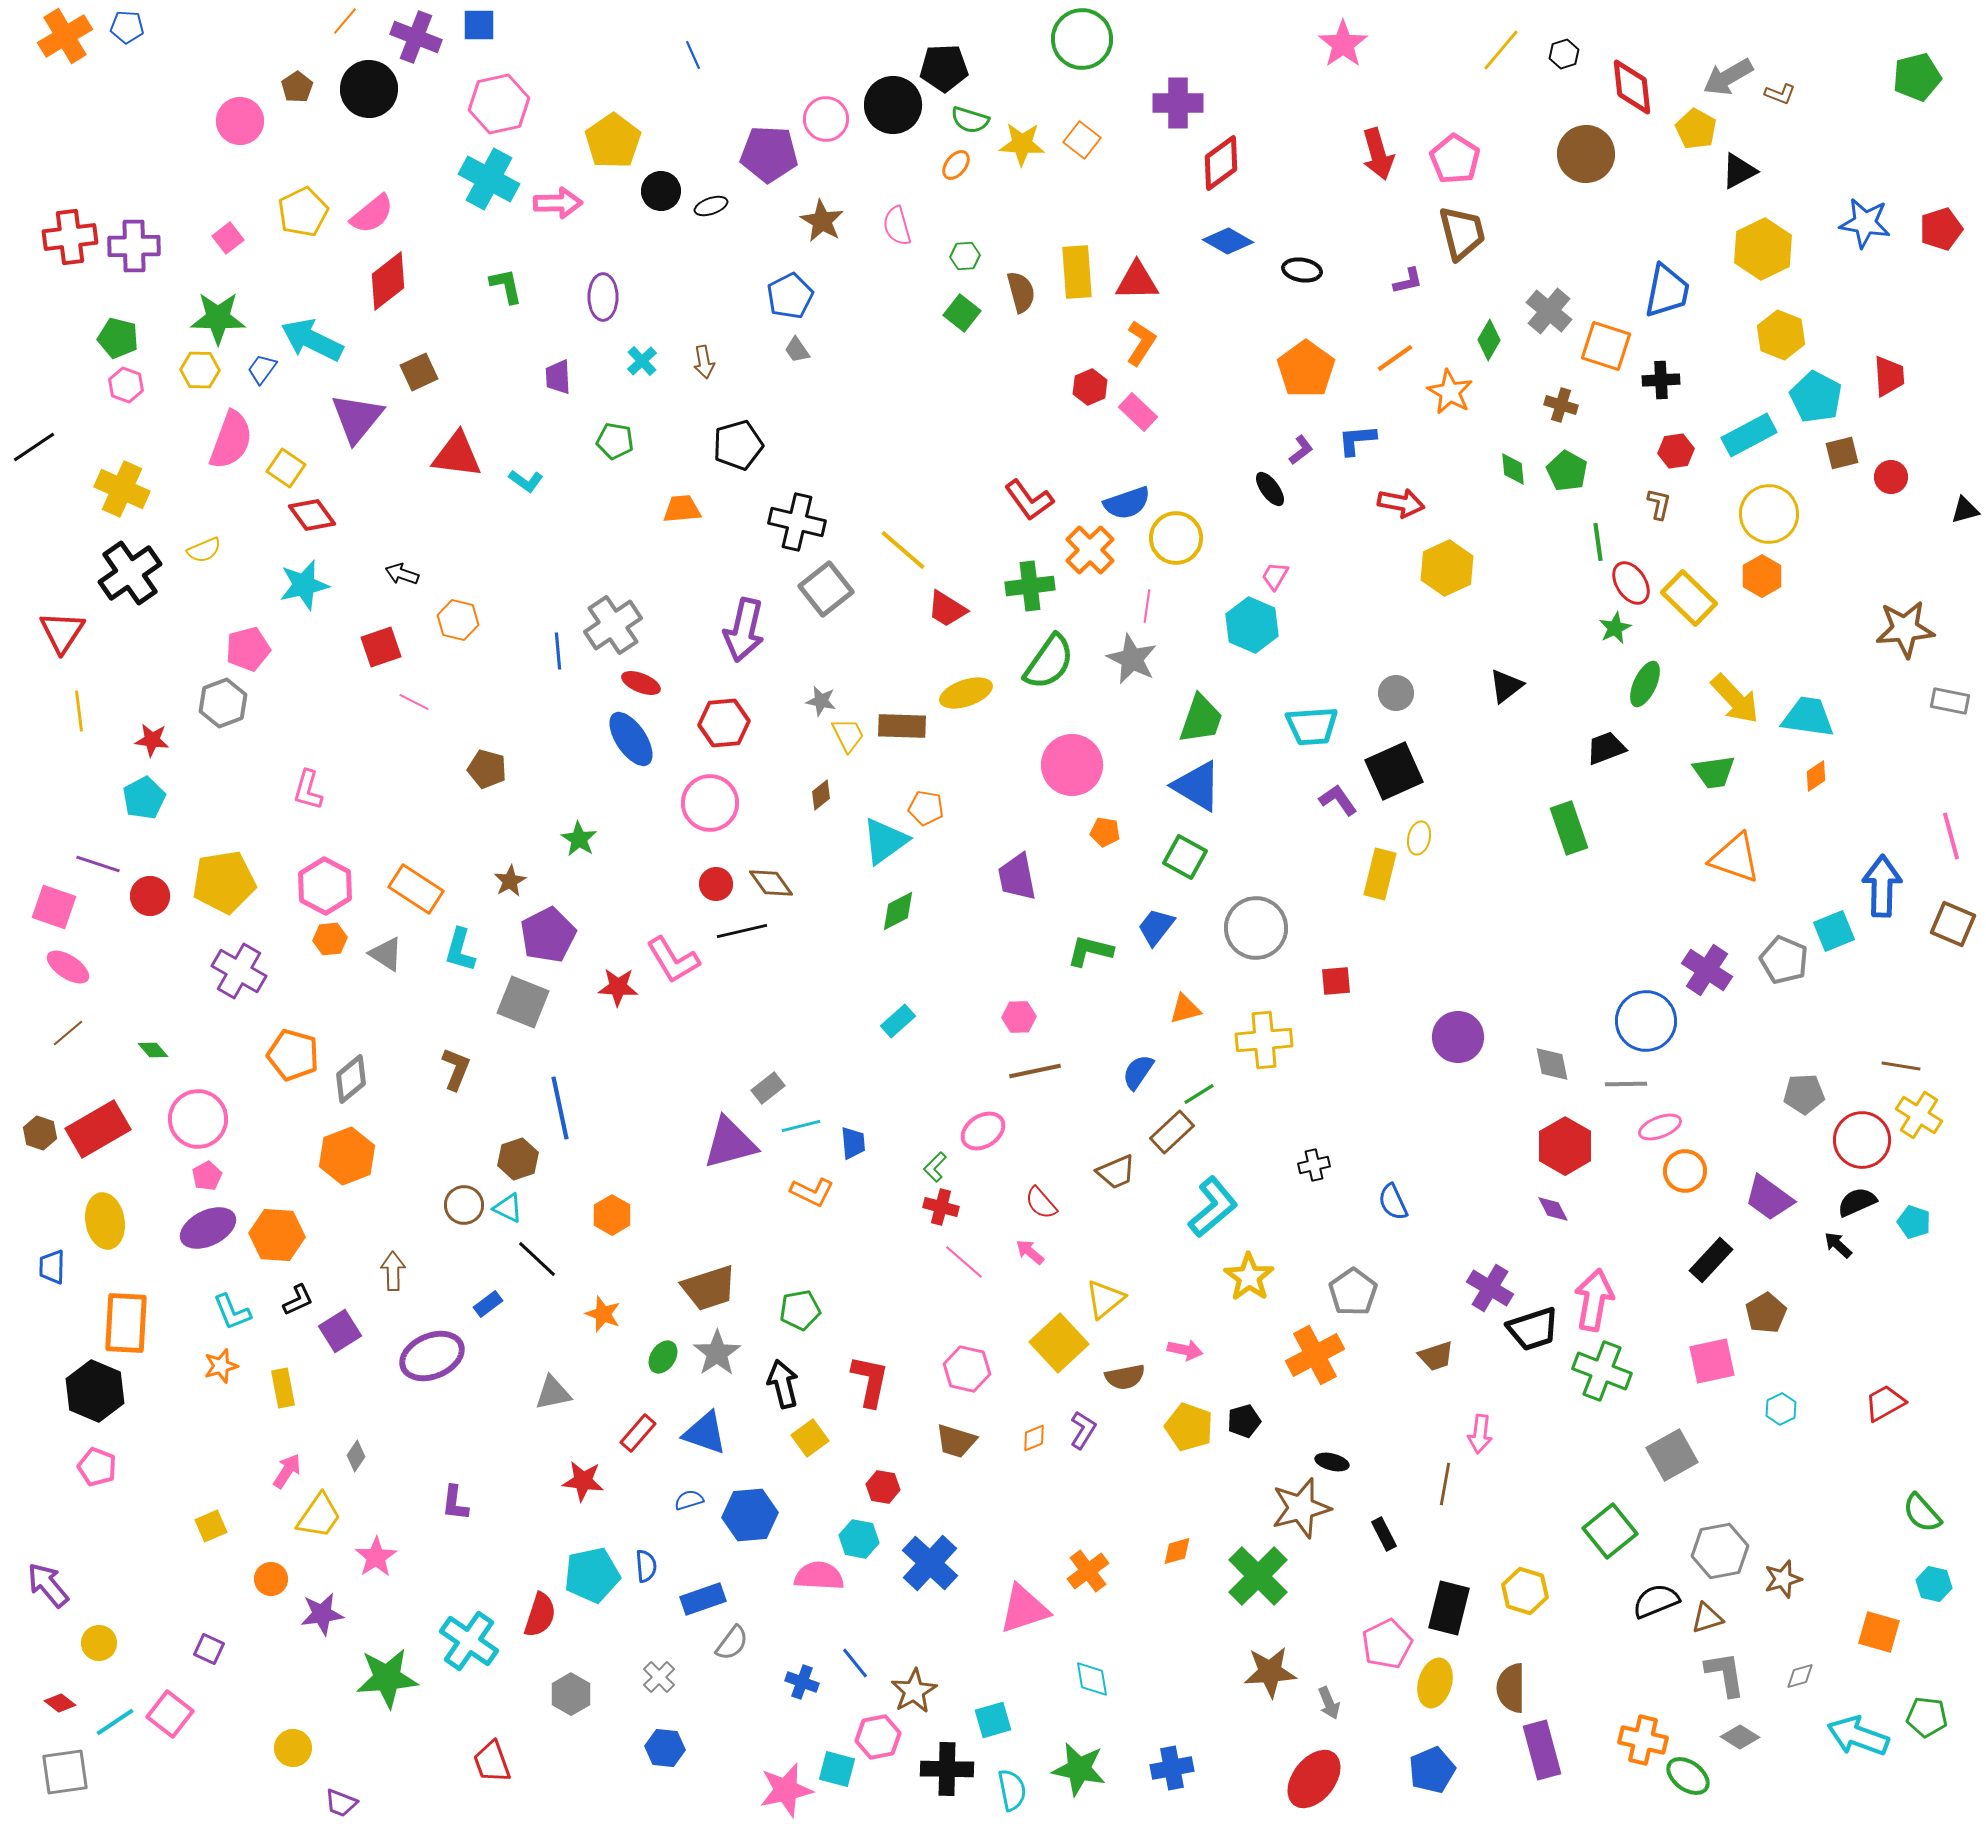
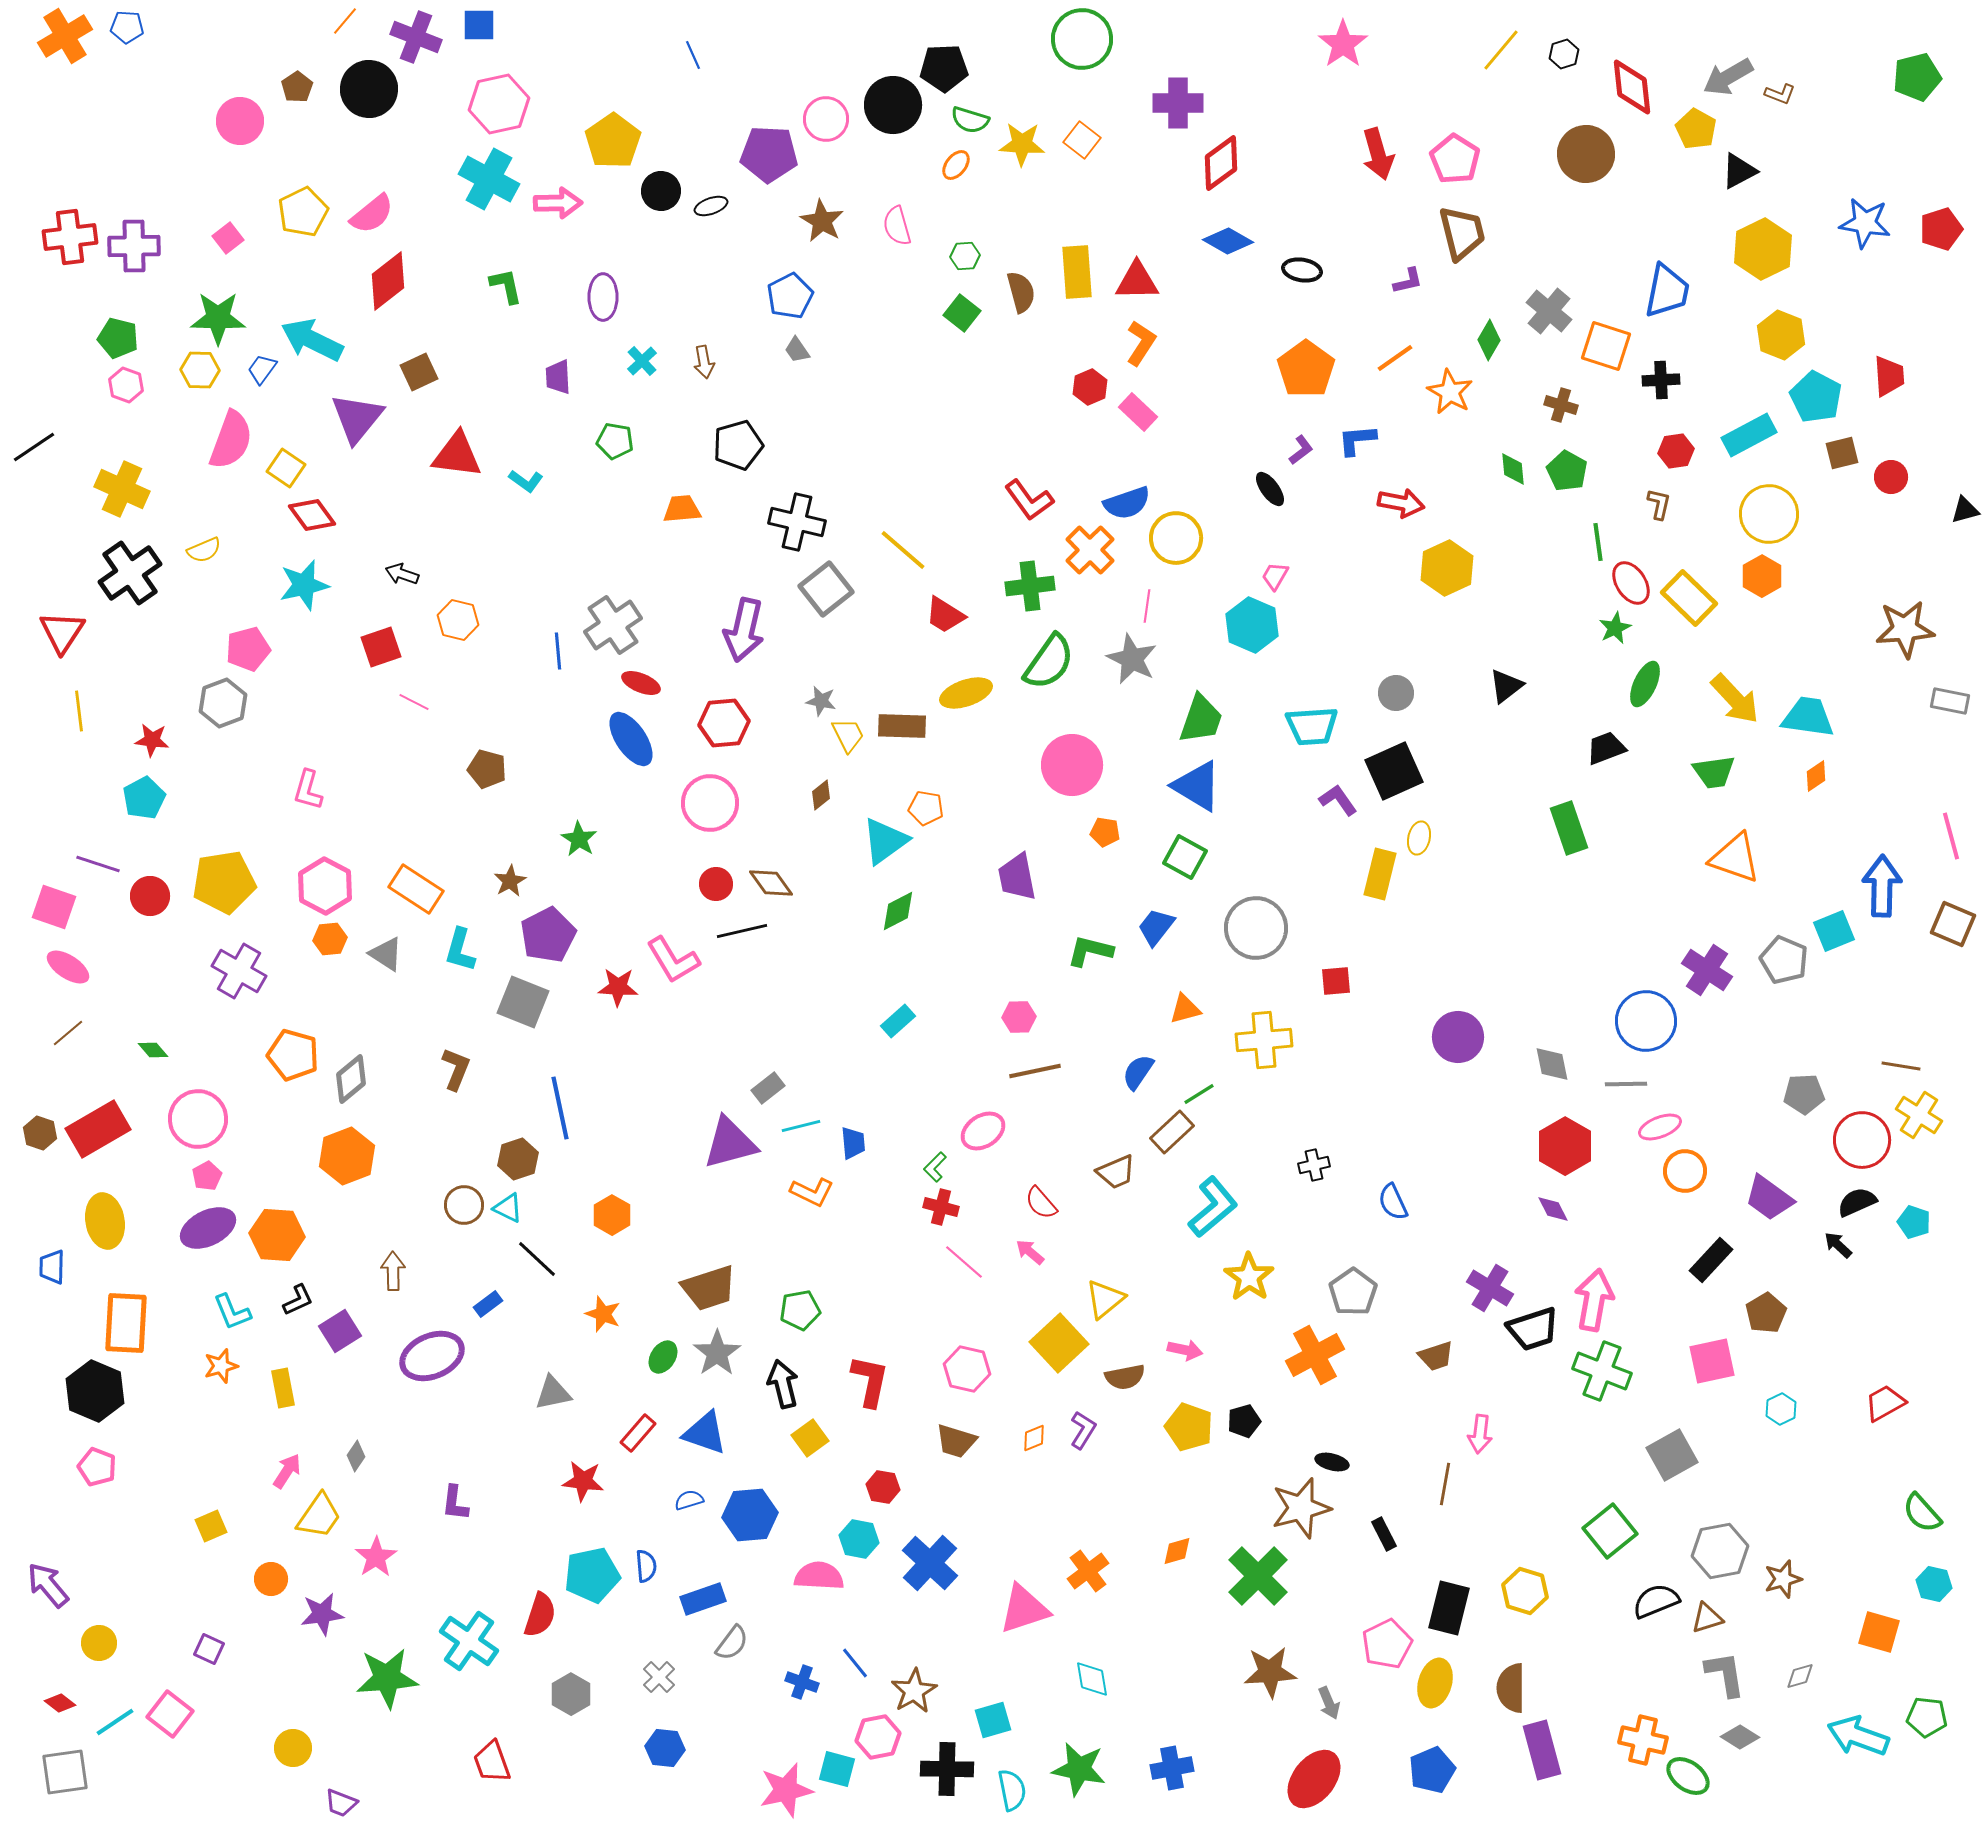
red trapezoid at (947, 609): moved 2 px left, 6 px down
